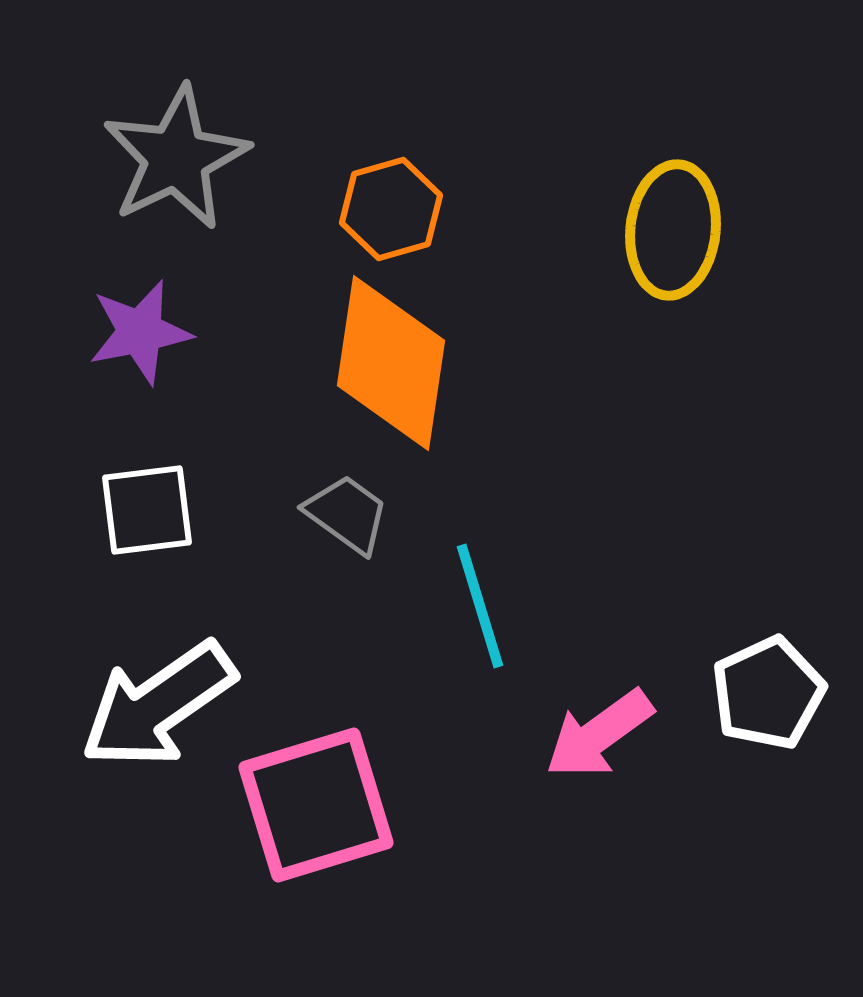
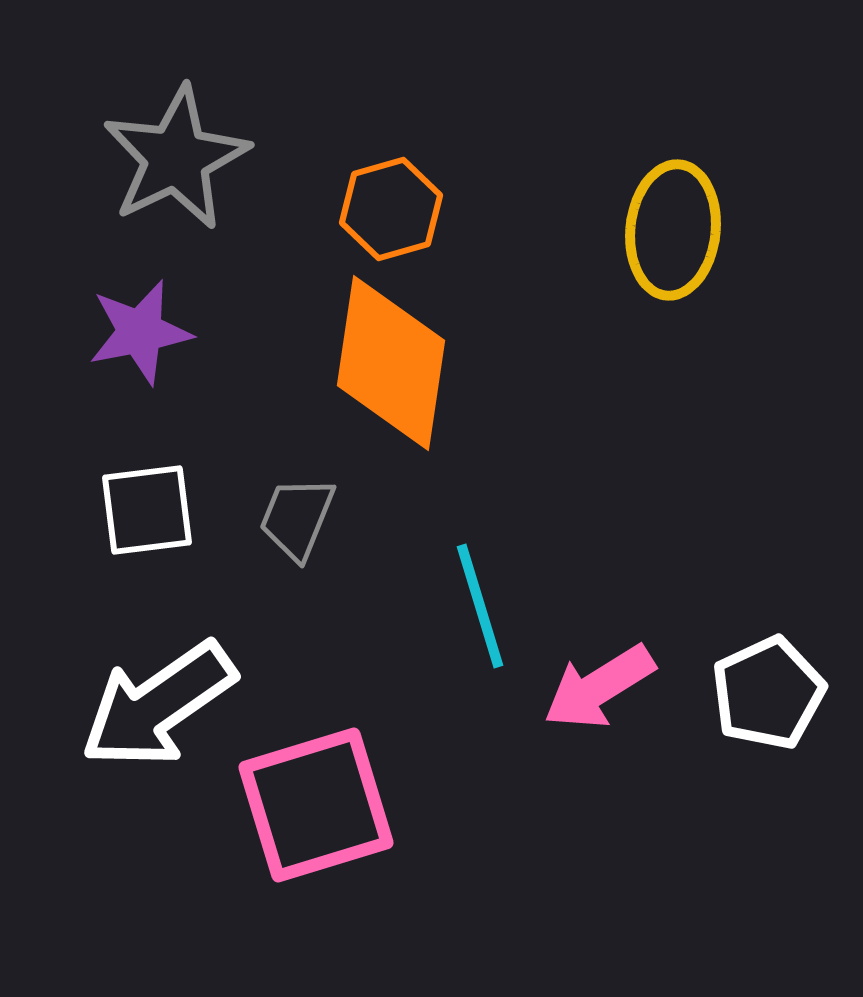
gray trapezoid: moved 50 px left, 4 px down; rotated 104 degrees counterclockwise
pink arrow: moved 47 px up; rotated 4 degrees clockwise
